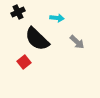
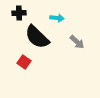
black cross: moved 1 px right, 1 px down; rotated 24 degrees clockwise
black semicircle: moved 2 px up
red square: rotated 16 degrees counterclockwise
